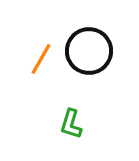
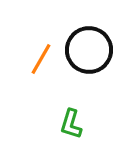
black circle: moved 1 px up
